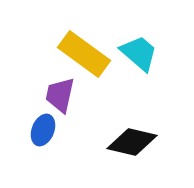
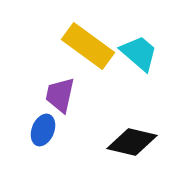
yellow rectangle: moved 4 px right, 8 px up
